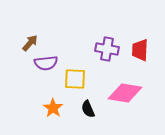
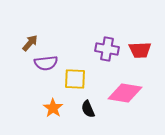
red trapezoid: rotated 95 degrees counterclockwise
